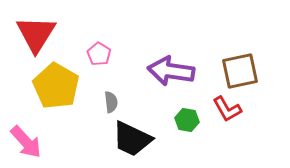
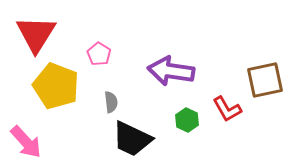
brown square: moved 25 px right, 9 px down
yellow pentagon: rotated 9 degrees counterclockwise
green hexagon: rotated 15 degrees clockwise
